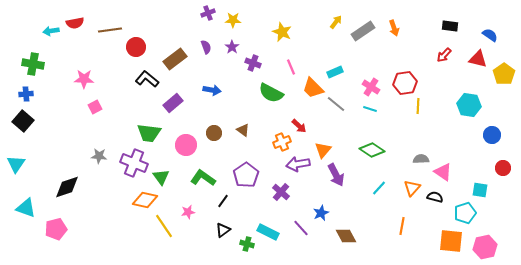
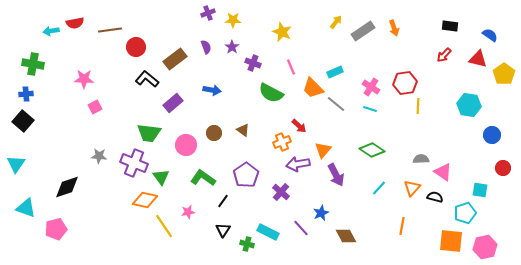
black triangle at (223, 230): rotated 21 degrees counterclockwise
